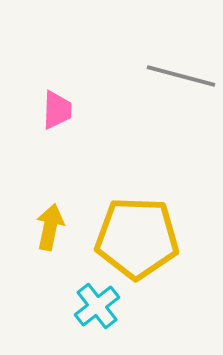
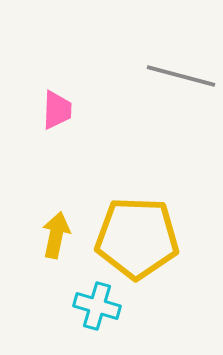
yellow arrow: moved 6 px right, 8 px down
cyan cross: rotated 36 degrees counterclockwise
